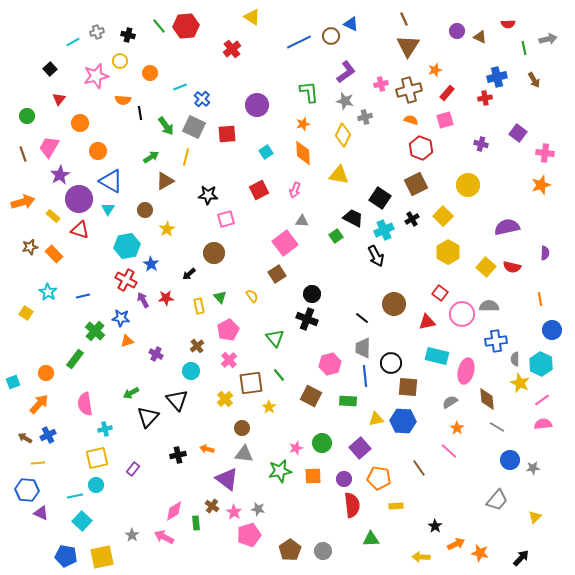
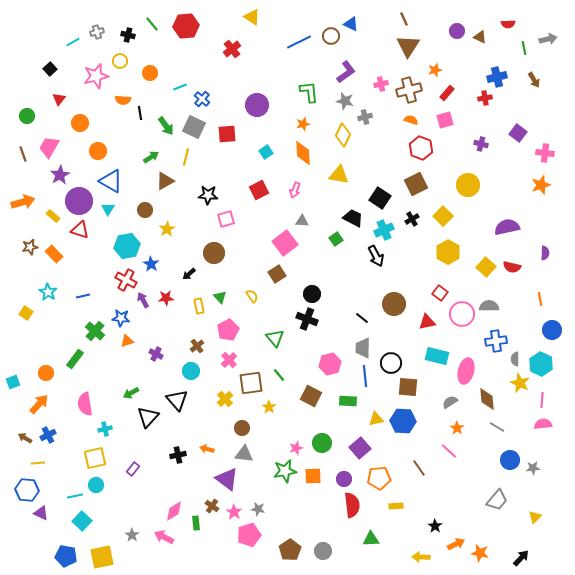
green line at (159, 26): moved 7 px left, 2 px up
purple circle at (79, 199): moved 2 px down
green square at (336, 236): moved 3 px down
pink line at (542, 400): rotated 49 degrees counterclockwise
yellow square at (97, 458): moved 2 px left
green star at (280, 471): moved 5 px right
orange pentagon at (379, 478): rotated 15 degrees counterclockwise
